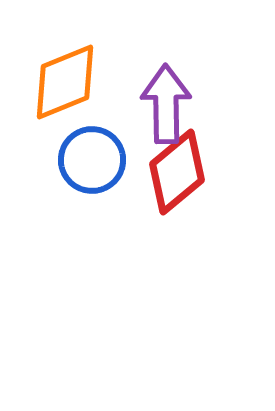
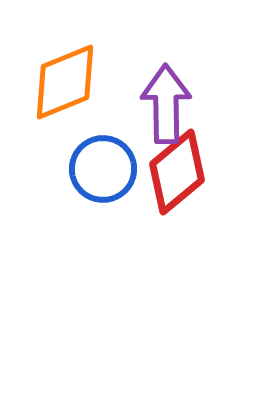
blue circle: moved 11 px right, 9 px down
